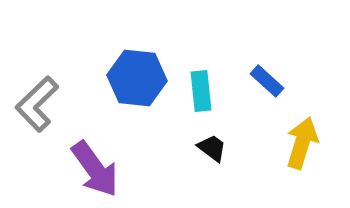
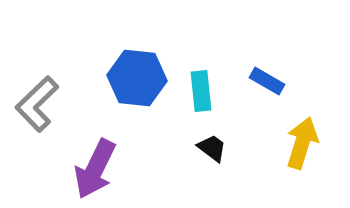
blue rectangle: rotated 12 degrees counterclockwise
purple arrow: rotated 62 degrees clockwise
